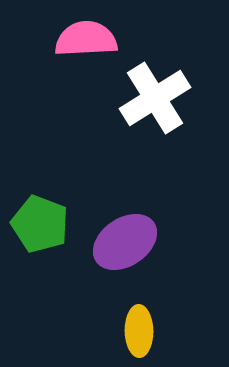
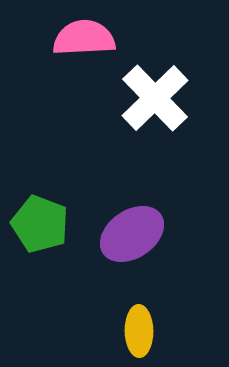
pink semicircle: moved 2 px left, 1 px up
white cross: rotated 12 degrees counterclockwise
purple ellipse: moved 7 px right, 8 px up
